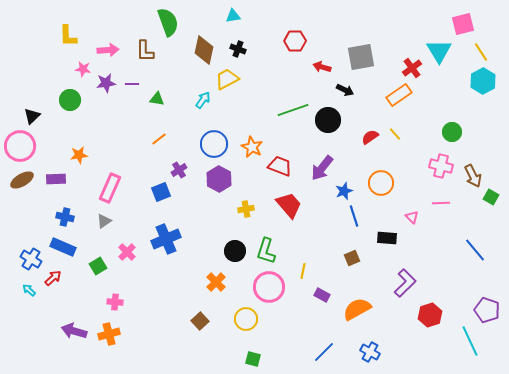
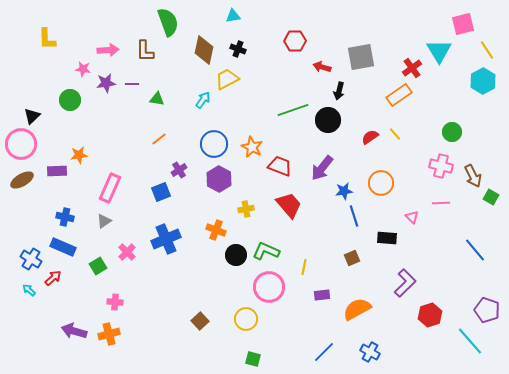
yellow L-shape at (68, 36): moved 21 px left, 3 px down
yellow line at (481, 52): moved 6 px right, 2 px up
black arrow at (345, 90): moved 6 px left, 1 px down; rotated 78 degrees clockwise
pink circle at (20, 146): moved 1 px right, 2 px up
purple rectangle at (56, 179): moved 1 px right, 8 px up
blue star at (344, 191): rotated 12 degrees clockwise
black circle at (235, 251): moved 1 px right, 4 px down
green L-shape at (266, 251): rotated 96 degrees clockwise
yellow line at (303, 271): moved 1 px right, 4 px up
orange cross at (216, 282): moved 52 px up; rotated 24 degrees counterclockwise
purple rectangle at (322, 295): rotated 35 degrees counterclockwise
cyan line at (470, 341): rotated 16 degrees counterclockwise
